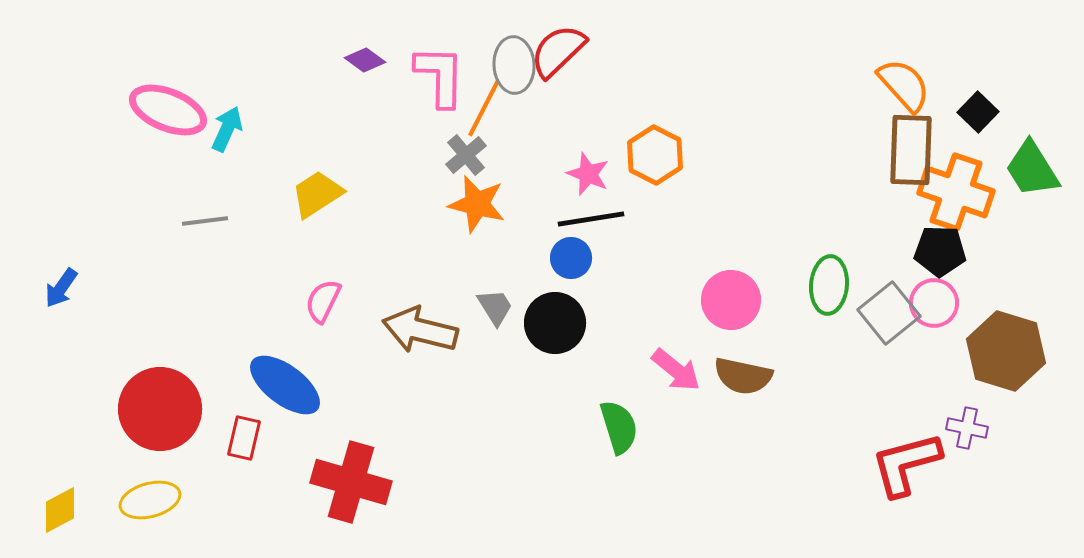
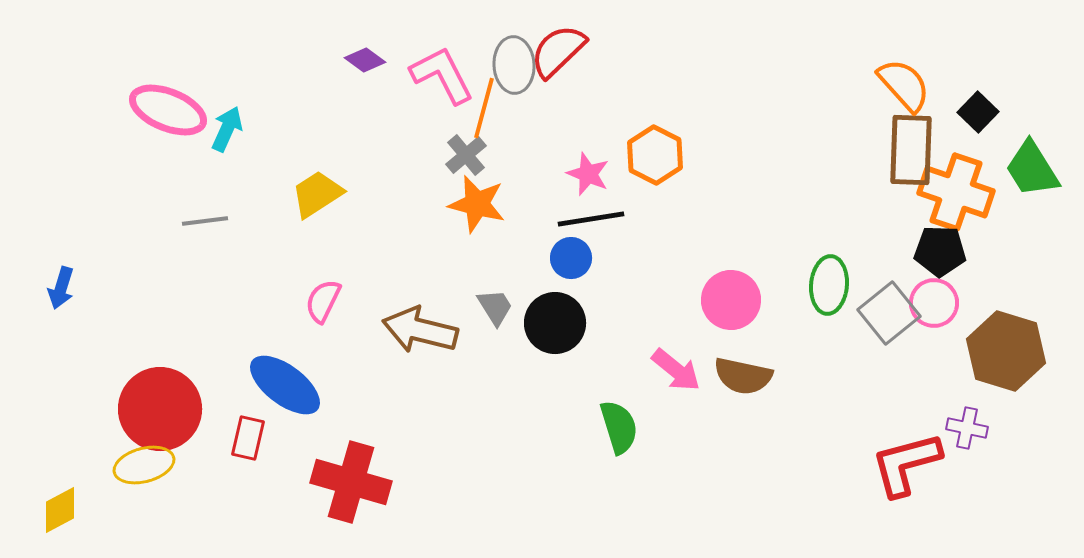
pink L-shape at (440, 76): moved 2 px right, 1 px up; rotated 28 degrees counterclockwise
orange line at (484, 108): rotated 12 degrees counterclockwise
blue arrow at (61, 288): rotated 18 degrees counterclockwise
red rectangle at (244, 438): moved 4 px right
yellow ellipse at (150, 500): moved 6 px left, 35 px up
